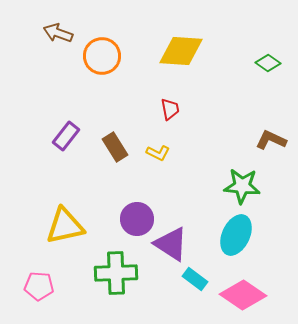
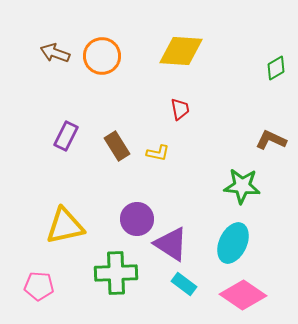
brown arrow: moved 3 px left, 20 px down
green diamond: moved 8 px right, 5 px down; rotated 65 degrees counterclockwise
red trapezoid: moved 10 px right
purple rectangle: rotated 12 degrees counterclockwise
brown rectangle: moved 2 px right, 1 px up
yellow L-shape: rotated 15 degrees counterclockwise
cyan ellipse: moved 3 px left, 8 px down
cyan rectangle: moved 11 px left, 5 px down
